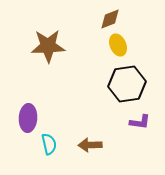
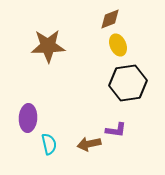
black hexagon: moved 1 px right, 1 px up
purple L-shape: moved 24 px left, 8 px down
brown arrow: moved 1 px left, 1 px up; rotated 10 degrees counterclockwise
